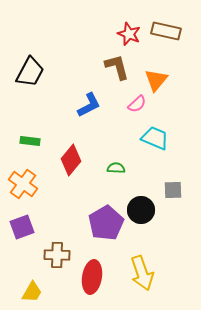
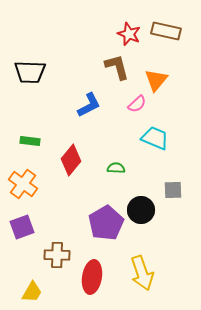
black trapezoid: rotated 64 degrees clockwise
